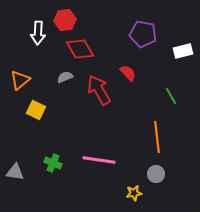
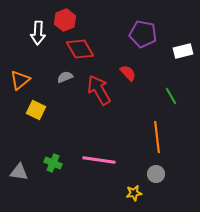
red hexagon: rotated 15 degrees counterclockwise
gray triangle: moved 4 px right
